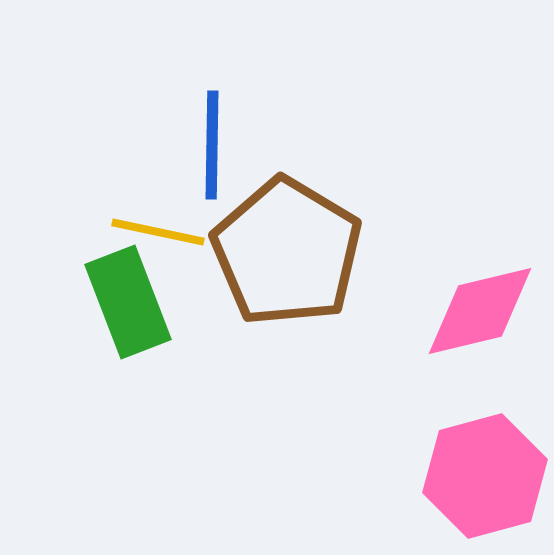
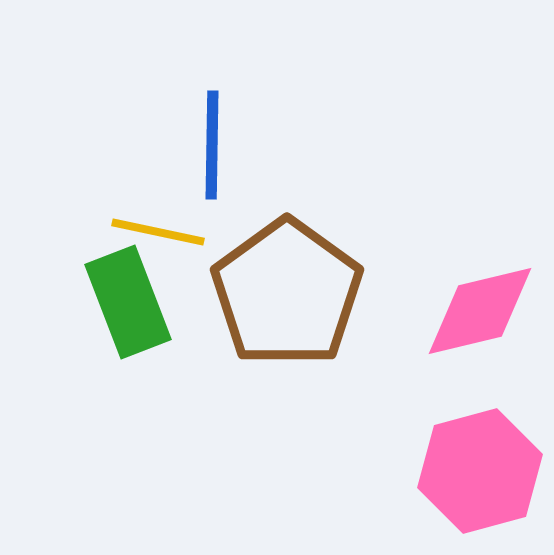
brown pentagon: moved 41 px down; rotated 5 degrees clockwise
pink hexagon: moved 5 px left, 5 px up
